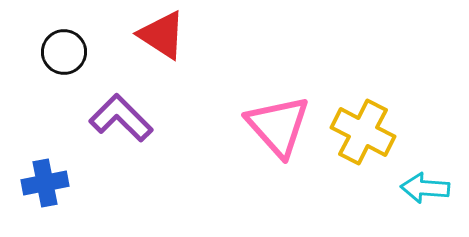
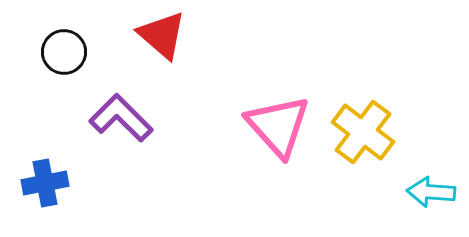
red triangle: rotated 8 degrees clockwise
yellow cross: rotated 10 degrees clockwise
cyan arrow: moved 6 px right, 4 px down
